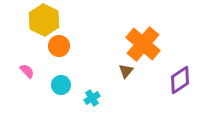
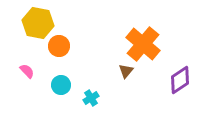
yellow hexagon: moved 6 px left, 3 px down; rotated 16 degrees counterclockwise
cyan cross: moved 1 px left
